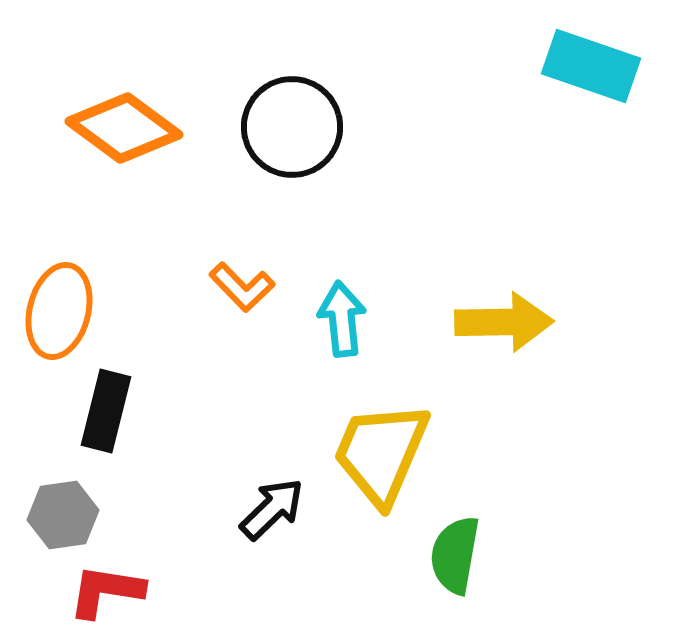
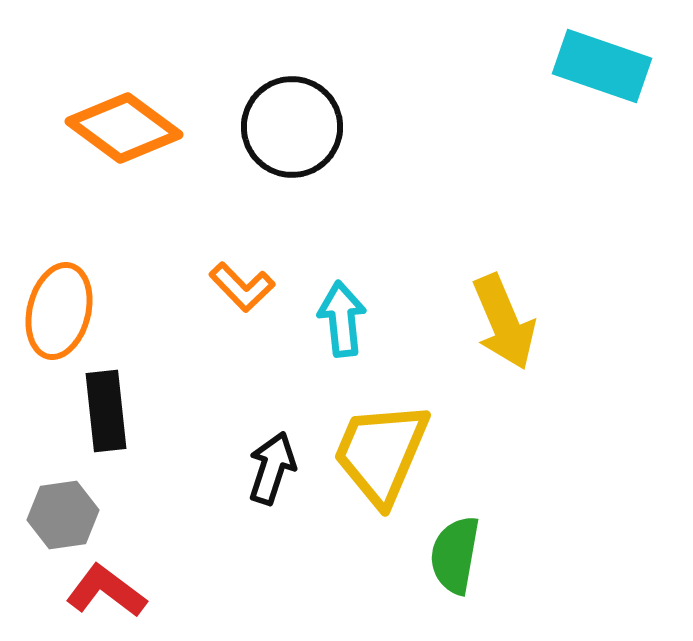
cyan rectangle: moved 11 px right
yellow arrow: rotated 68 degrees clockwise
black rectangle: rotated 20 degrees counterclockwise
black arrow: moved 41 px up; rotated 28 degrees counterclockwise
red L-shape: rotated 28 degrees clockwise
